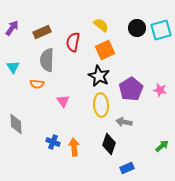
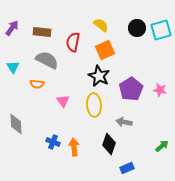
brown rectangle: rotated 30 degrees clockwise
gray semicircle: rotated 115 degrees clockwise
yellow ellipse: moved 7 px left
